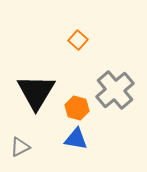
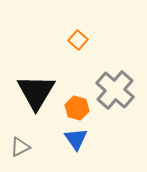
gray cross: rotated 9 degrees counterclockwise
blue triangle: rotated 45 degrees clockwise
